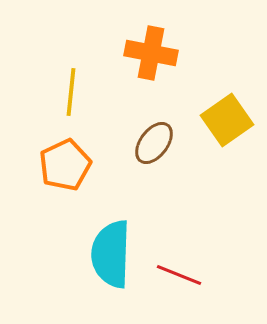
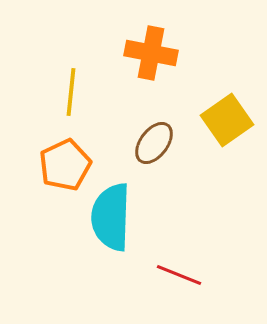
cyan semicircle: moved 37 px up
